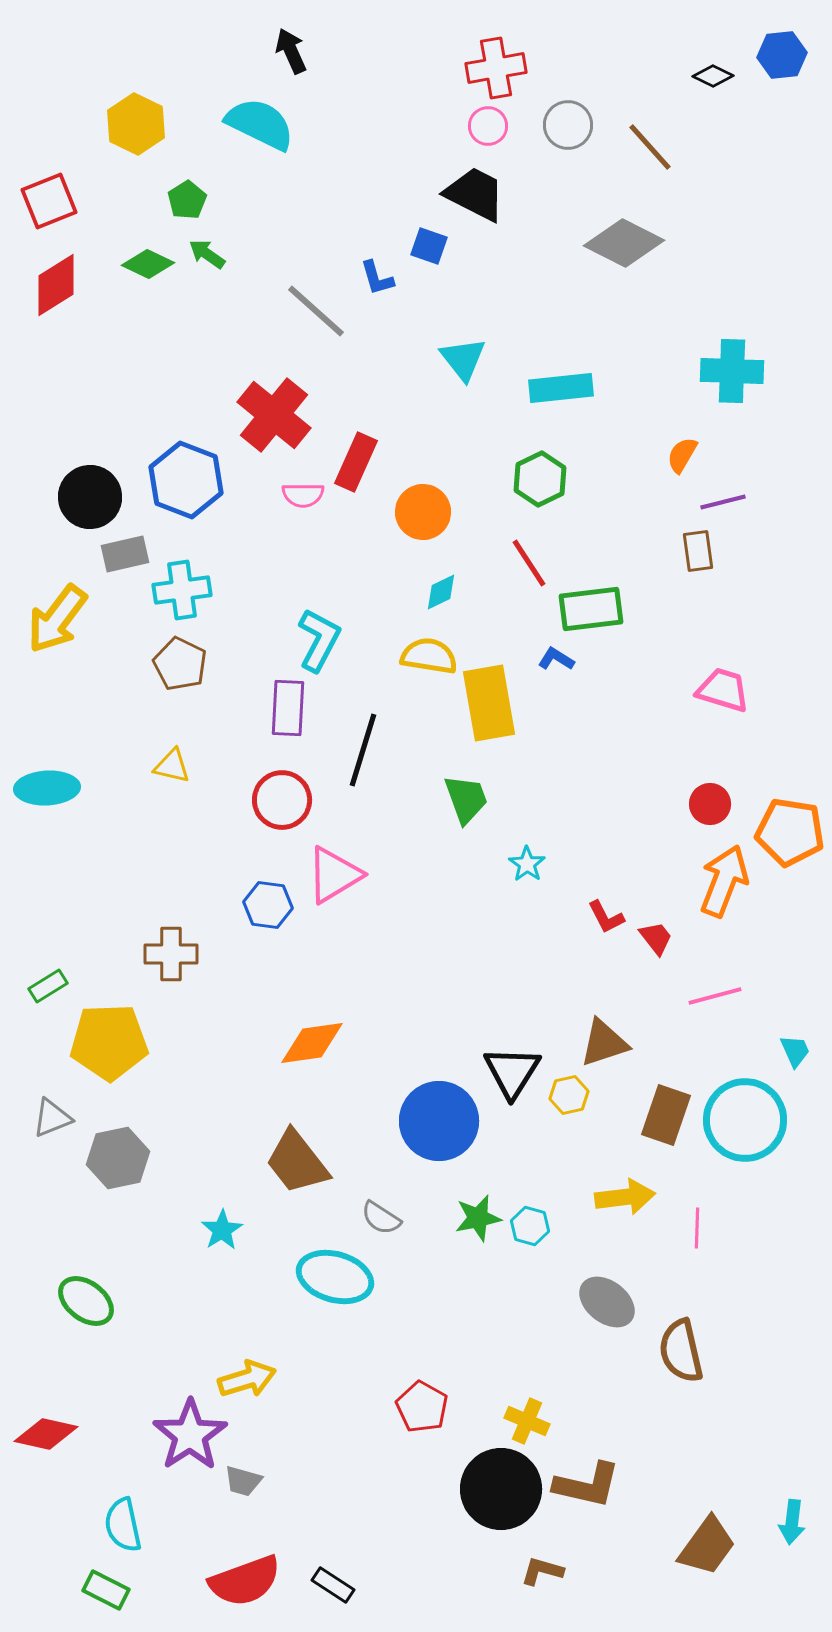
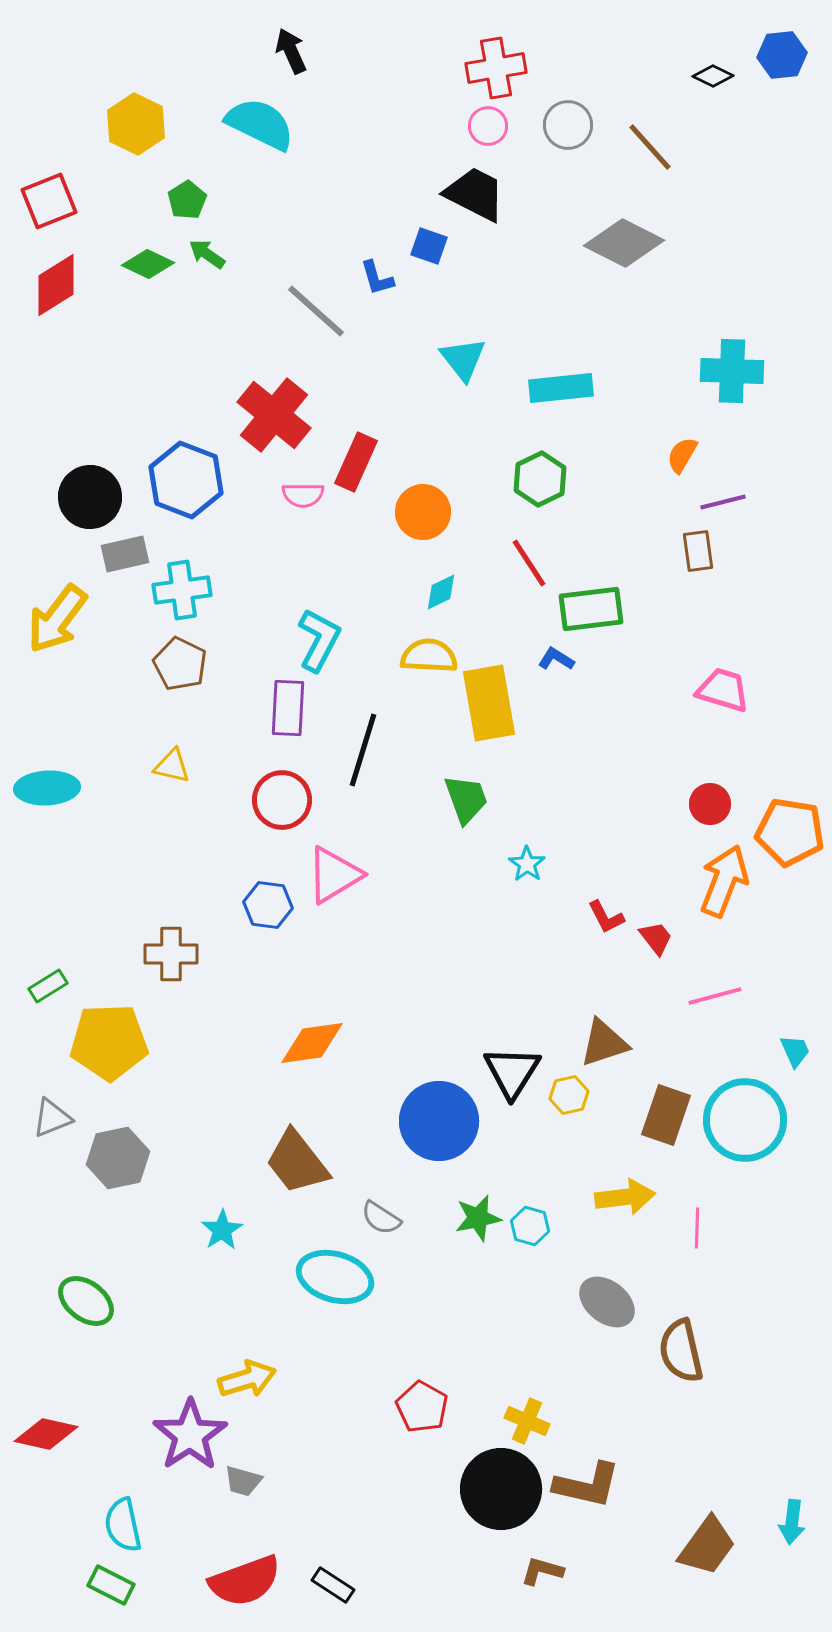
yellow semicircle at (429, 656): rotated 6 degrees counterclockwise
green rectangle at (106, 1590): moved 5 px right, 5 px up
